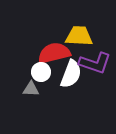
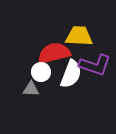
purple L-shape: moved 2 px down
